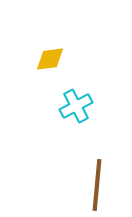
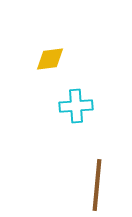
cyan cross: rotated 24 degrees clockwise
